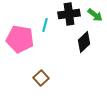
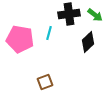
cyan line: moved 4 px right, 8 px down
black diamond: moved 4 px right
brown square: moved 4 px right, 4 px down; rotated 21 degrees clockwise
